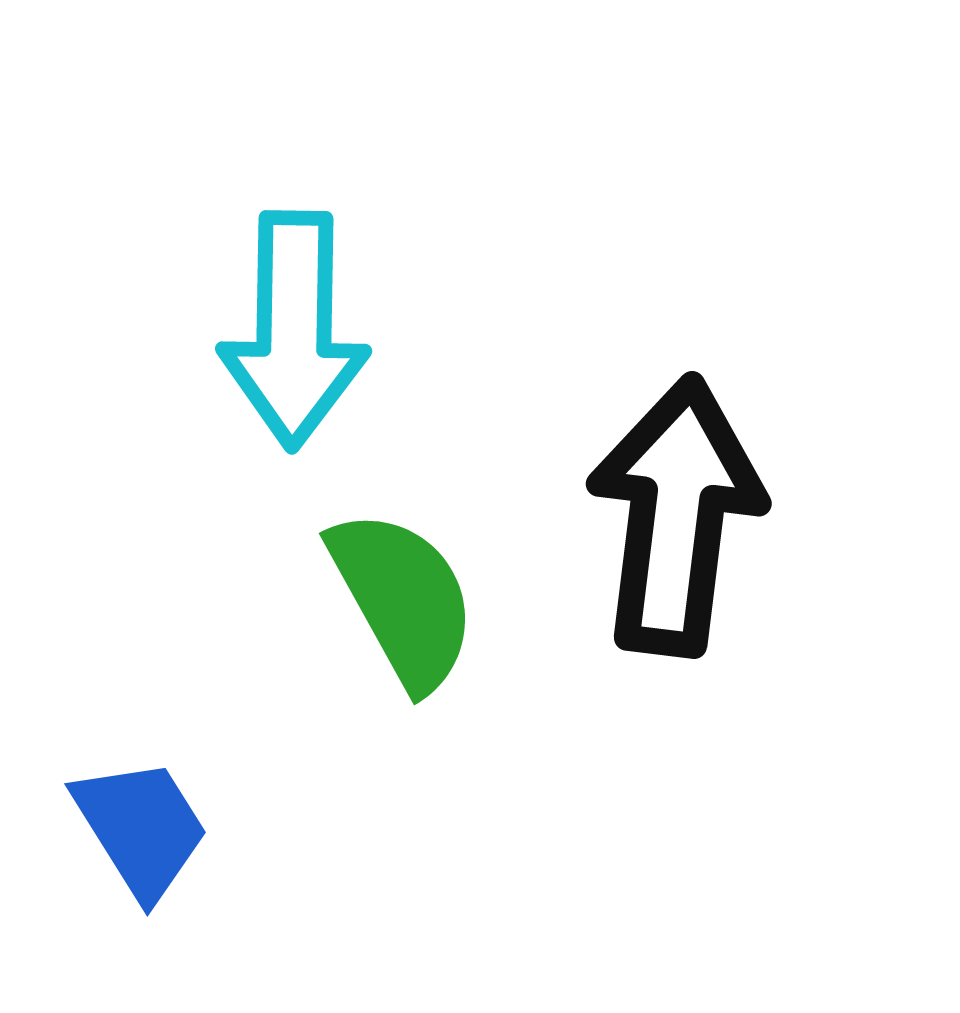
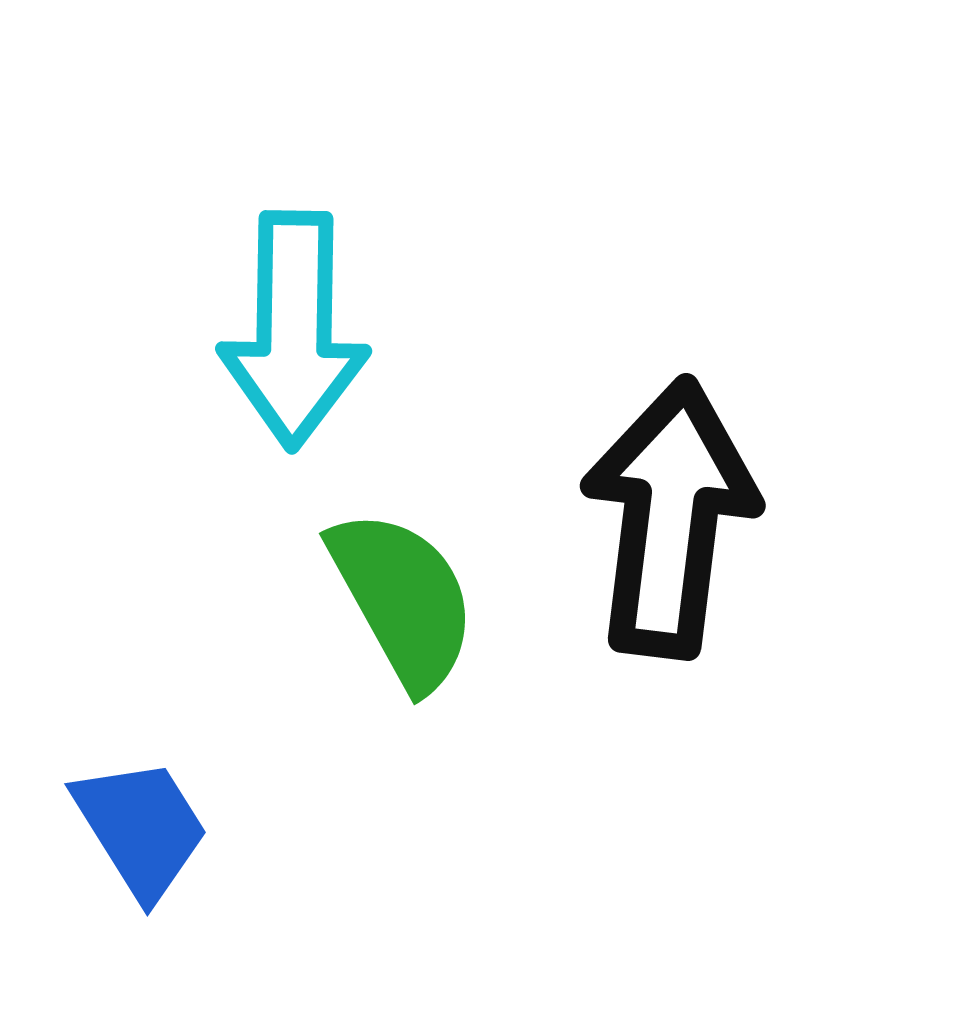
black arrow: moved 6 px left, 2 px down
